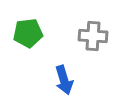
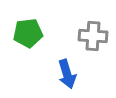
blue arrow: moved 3 px right, 6 px up
